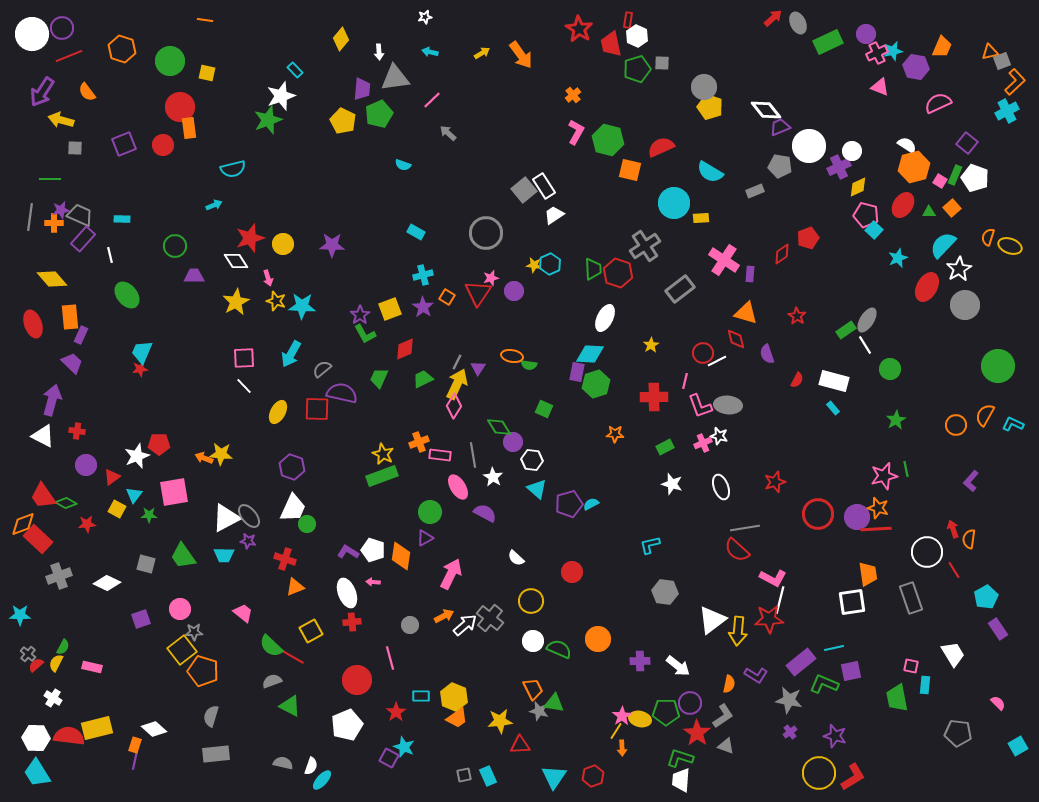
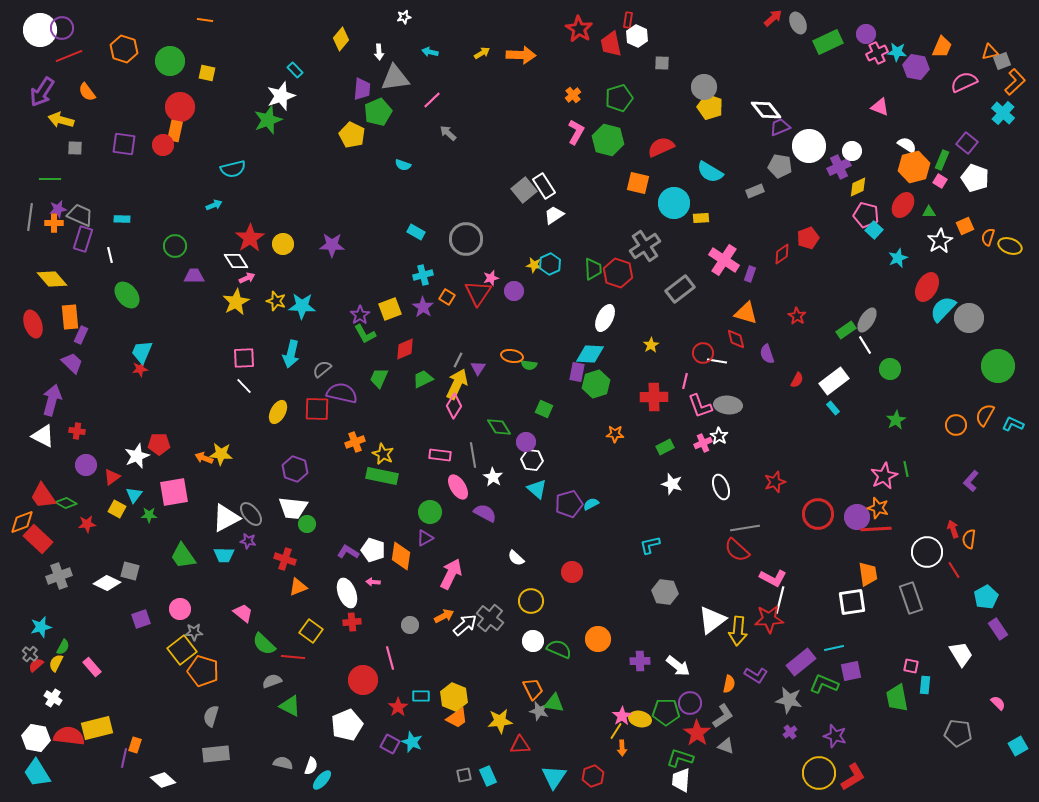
white star at (425, 17): moved 21 px left
white circle at (32, 34): moved 8 px right, 4 px up
orange hexagon at (122, 49): moved 2 px right
cyan star at (893, 51): moved 4 px right, 1 px down; rotated 18 degrees clockwise
orange arrow at (521, 55): rotated 52 degrees counterclockwise
green pentagon at (637, 69): moved 18 px left, 29 px down
pink triangle at (880, 87): moved 20 px down
pink semicircle at (938, 103): moved 26 px right, 21 px up
cyan cross at (1007, 111): moved 4 px left, 2 px down; rotated 20 degrees counterclockwise
green pentagon at (379, 114): moved 1 px left, 2 px up
yellow pentagon at (343, 121): moved 9 px right, 14 px down
orange rectangle at (189, 128): moved 14 px left, 3 px down; rotated 20 degrees clockwise
purple square at (124, 144): rotated 30 degrees clockwise
orange square at (630, 170): moved 8 px right, 13 px down
green rectangle at (955, 175): moved 13 px left, 15 px up
orange square at (952, 208): moved 13 px right, 18 px down; rotated 18 degrees clockwise
purple star at (61, 210): moved 3 px left, 1 px up
gray circle at (486, 233): moved 20 px left, 6 px down
red star at (250, 238): rotated 16 degrees counterclockwise
purple rectangle at (83, 239): rotated 25 degrees counterclockwise
cyan semicircle at (943, 245): moved 64 px down
white star at (959, 269): moved 19 px left, 28 px up
purple rectangle at (750, 274): rotated 14 degrees clockwise
pink arrow at (268, 278): moved 21 px left; rotated 98 degrees counterclockwise
gray circle at (965, 305): moved 4 px right, 13 px down
cyan arrow at (291, 354): rotated 16 degrees counterclockwise
white line at (717, 361): rotated 36 degrees clockwise
gray line at (457, 362): moved 1 px right, 2 px up
white rectangle at (834, 381): rotated 52 degrees counterclockwise
white star at (719, 436): rotated 18 degrees clockwise
orange cross at (419, 442): moved 64 px left
purple circle at (513, 442): moved 13 px right
purple hexagon at (292, 467): moved 3 px right, 2 px down
green rectangle at (382, 476): rotated 32 degrees clockwise
pink star at (884, 476): rotated 12 degrees counterclockwise
white trapezoid at (293, 508): rotated 72 degrees clockwise
gray ellipse at (249, 516): moved 2 px right, 2 px up
orange diamond at (23, 524): moved 1 px left, 2 px up
gray square at (146, 564): moved 16 px left, 7 px down
orange triangle at (295, 587): moved 3 px right
cyan star at (20, 615): moved 21 px right, 12 px down; rotated 15 degrees counterclockwise
yellow square at (311, 631): rotated 25 degrees counterclockwise
green semicircle at (271, 646): moved 7 px left, 2 px up
gray cross at (28, 654): moved 2 px right
white trapezoid at (953, 654): moved 8 px right
red line at (293, 657): rotated 25 degrees counterclockwise
pink rectangle at (92, 667): rotated 36 degrees clockwise
red circle at (357, 680): moved 6 px right
red star at (396, 712): moved 2 px right, 5 px up
white diamond at (154, 729): moved 9 px right, 51 px down
white hexagon at (36, 738): rotated 8 degrees clockwise
cyan star at (404, 747): moved 8 px right, 5 px up
purple square at (389, 758): moved 1 px right, 14 px up
purple line at (135, 760): moved 11 px left, 2 px up
